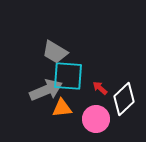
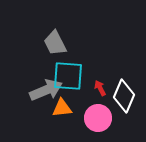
gray trapezoid: moved 9 px up; rotated 32 degrees clockwise
red arrow: rotated 21 degrees clockwise
white diamond: moved 3 px up; rotated 24 degrees counterclockwise
pink circle: moved 2 px right, 1 px up
